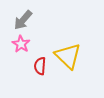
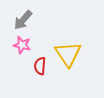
pink star: moved 1 px right, 1 px down; rotated 18 degrees counterclockwise
yellow triangle: moved 2 px up; rotated 12 degrees clockwise
